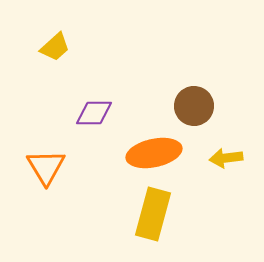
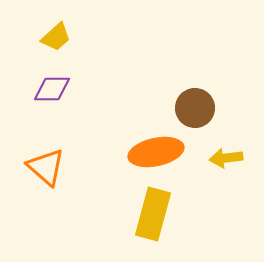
yellow trapezoid: moved 1 px right, 10 px up
brown circle: moved 1 px right, 2 px down
purple diamond: moved 42 px left, 24 px up
orange ellipse: moved 2 px right, 1 px up
orange triangle: rotated 18 degrees counterclockwise
